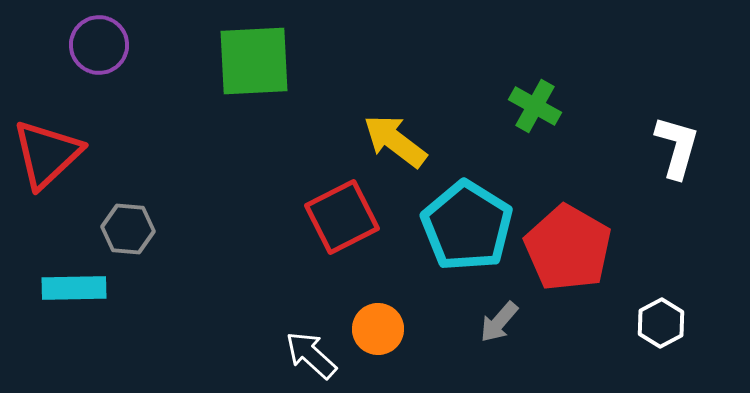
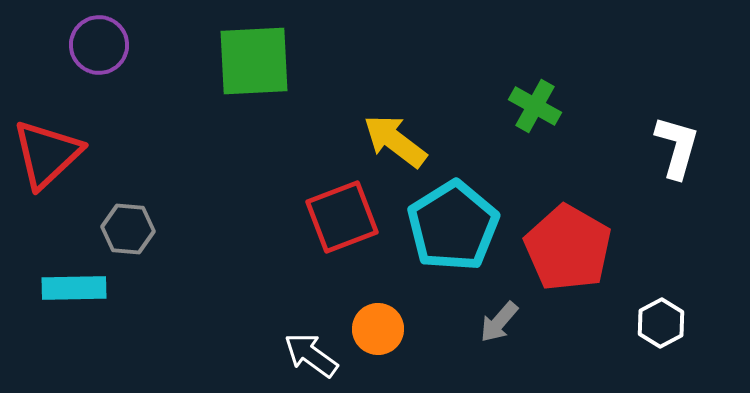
red square: rotated 6 degrees clockwise
cyan pentagon: moved 14 px left; rotated 8 degrees clockwise
white arrow: rotated 6 degrees counterclockwise
